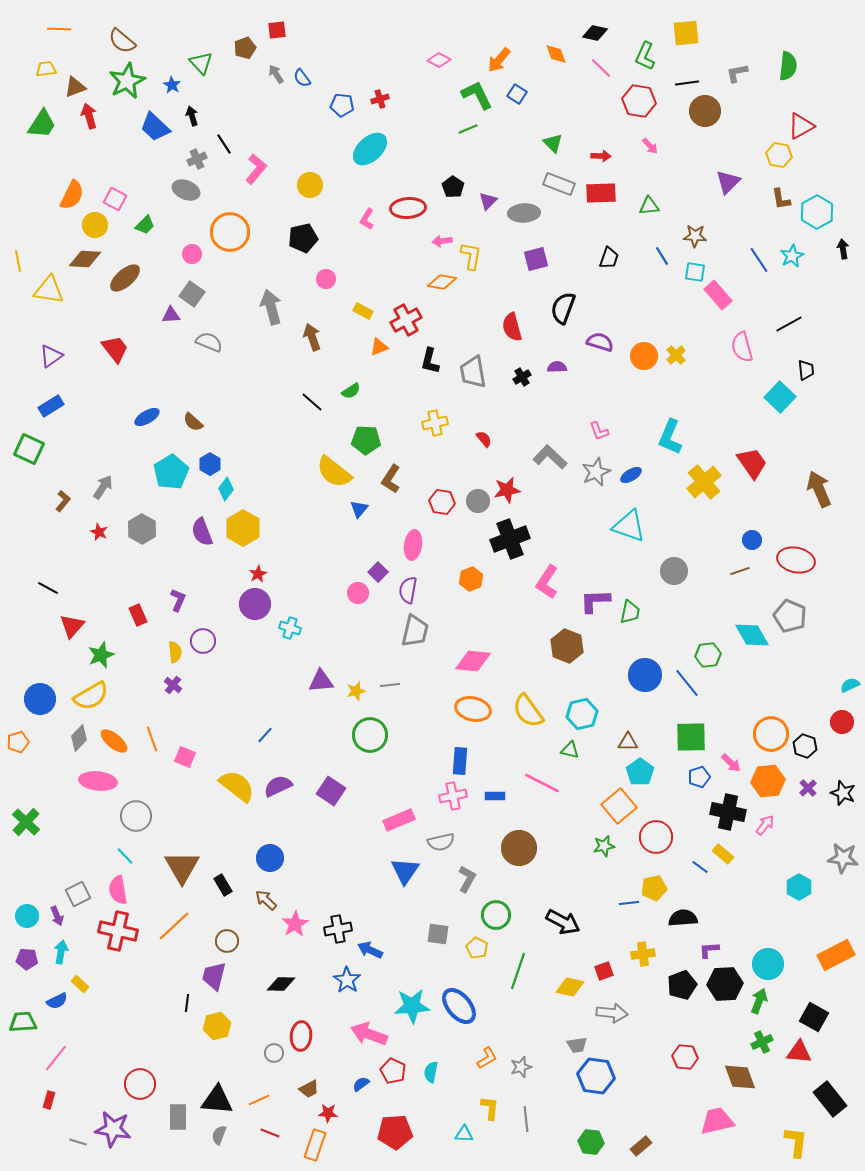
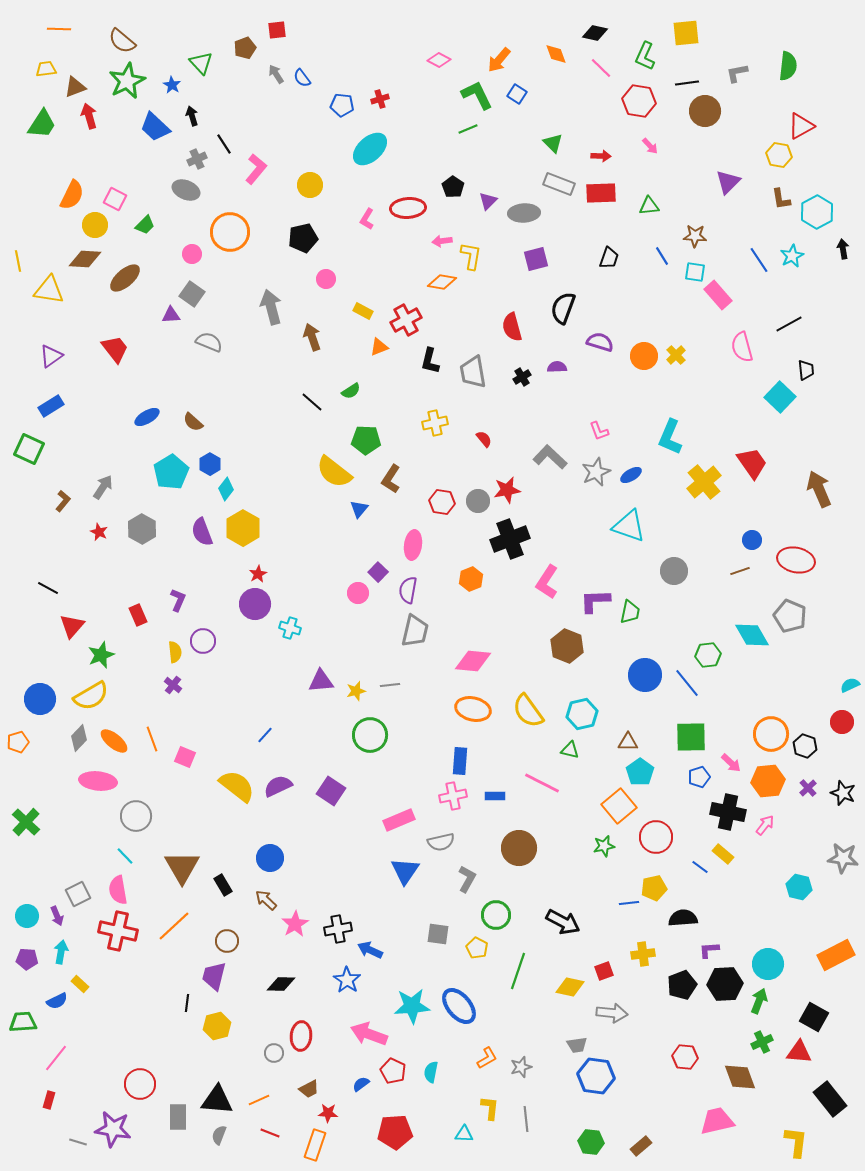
cyan hexagon at (799, 887): rotated 15 degrees counterclockwise
